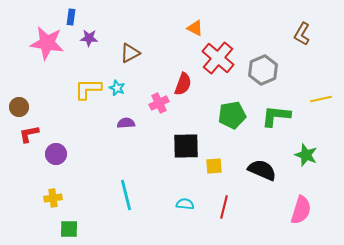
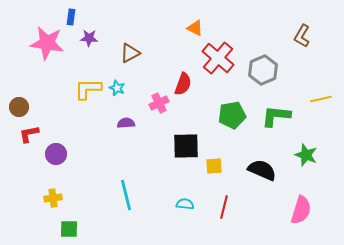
brown L-shape: moved 2 px down
